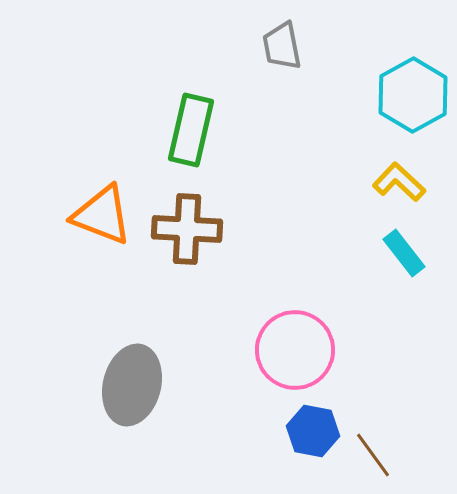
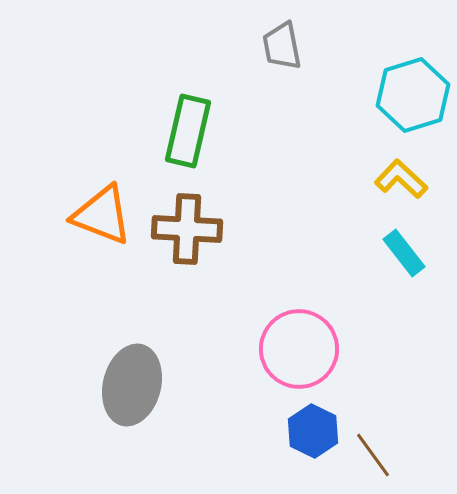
cyan hexagon: rotated 12 degrees clockwise
green rectangle: moved 3 px left, 1 px down
yellow L-shape: moved 2 px right, 3 px up
pink circle: moved 4 px right, 1 px up
blue hexagon: rotated 15 degrees clockwise
